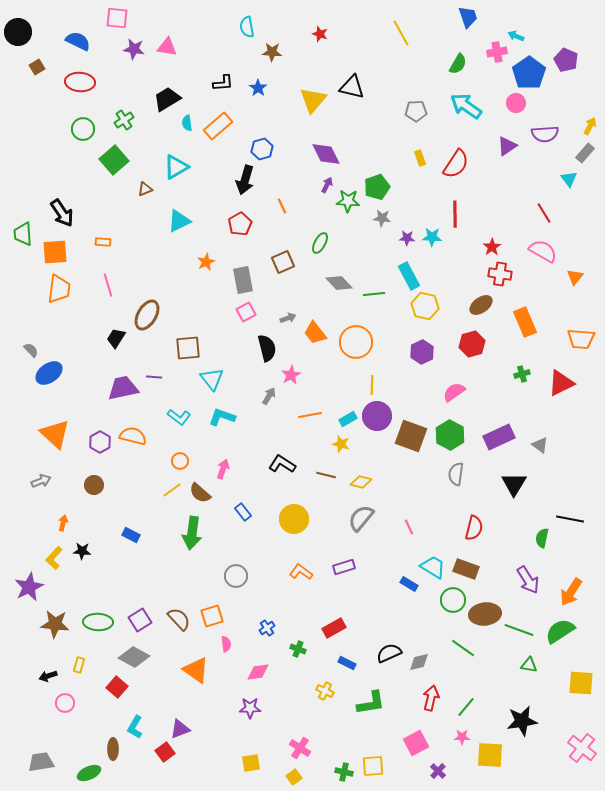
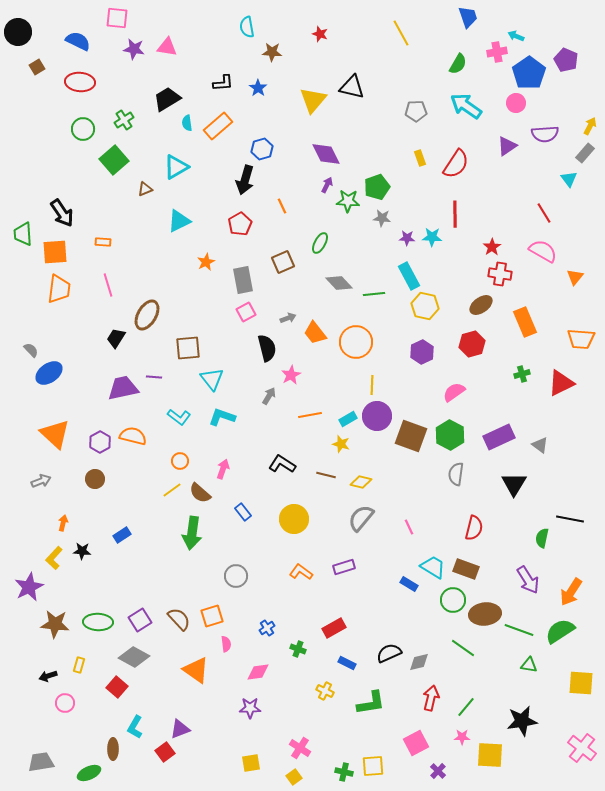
brown circle at (94, 485): moved 1 px right, 6 px up
blue rectangle at (131, 535): moved 9 px left; rotated 60 degrees counterclockwise
